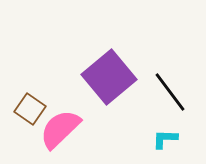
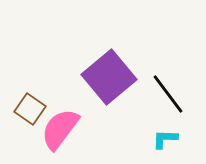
black line: moved 2 px left, 2 px down
pink semicircle: rotated 9 degrees counterclockwise
